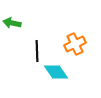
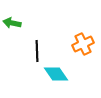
orange cross: moved 8 px right
cyan diamond: moved 2 px down
